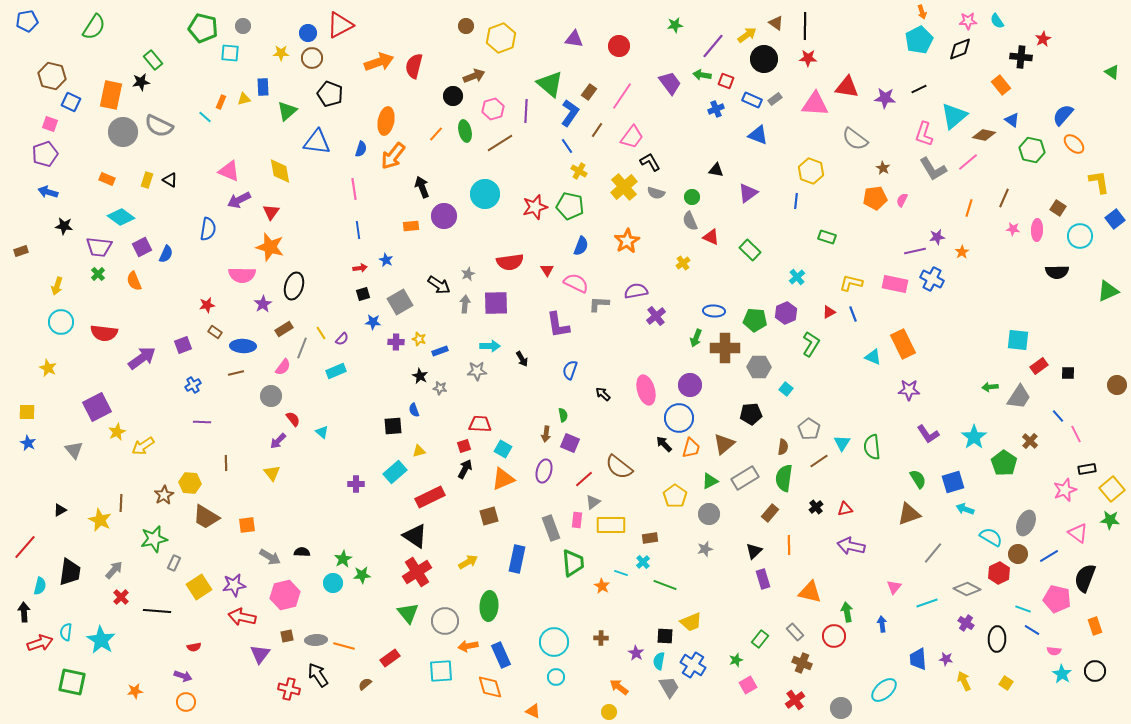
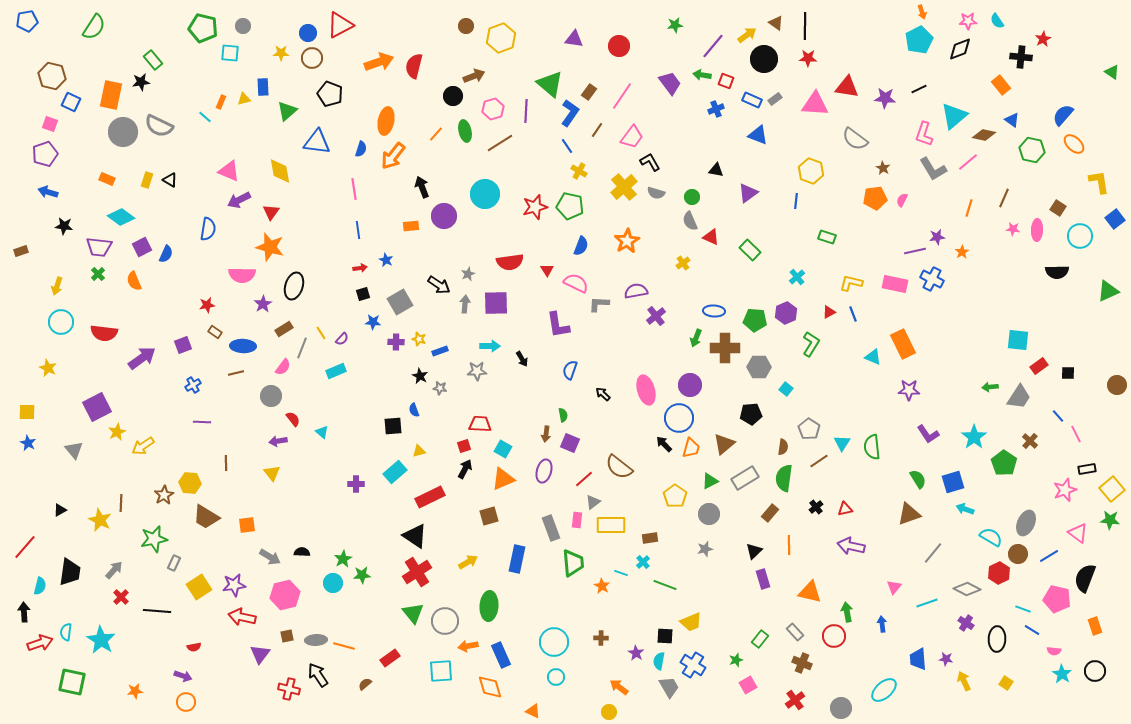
purple arrow at (278, 441): rotated 36 degrees clockwise
green triangle at (408, 613): moved 5 px right
